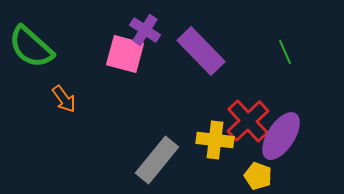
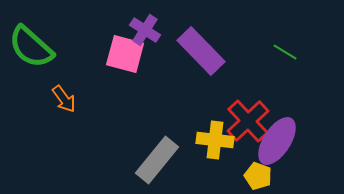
green line: rotated 35 degrees counterclockwise
purple ellipse: moved 4 px left, 5 px down
